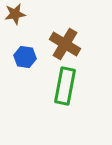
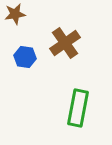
brown cross: moved 1 px up; rotated 24 degrees clockwise
green rectangle: moved 13 px right, 22 px down
